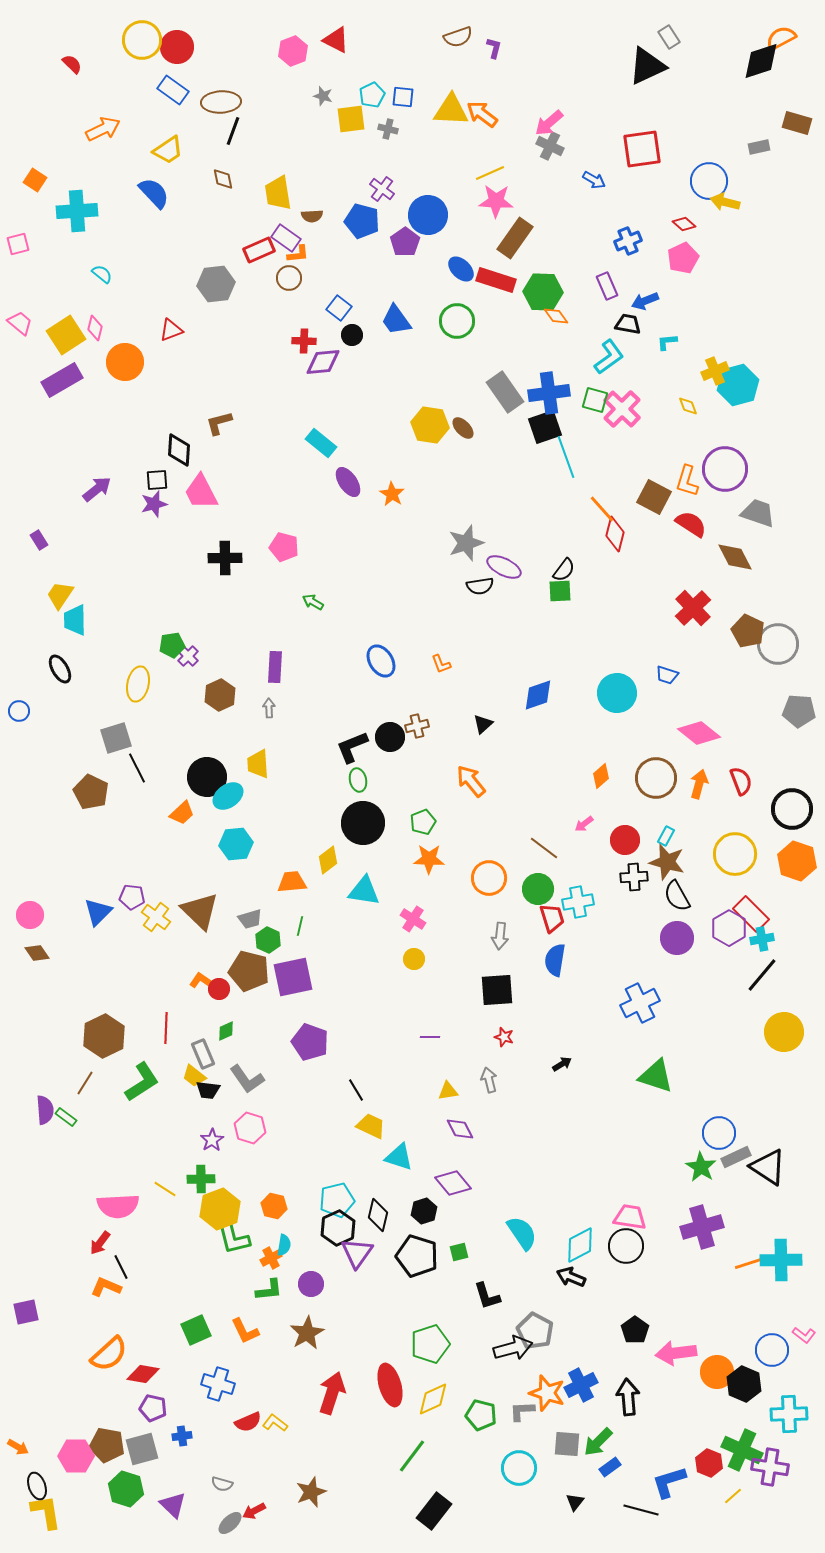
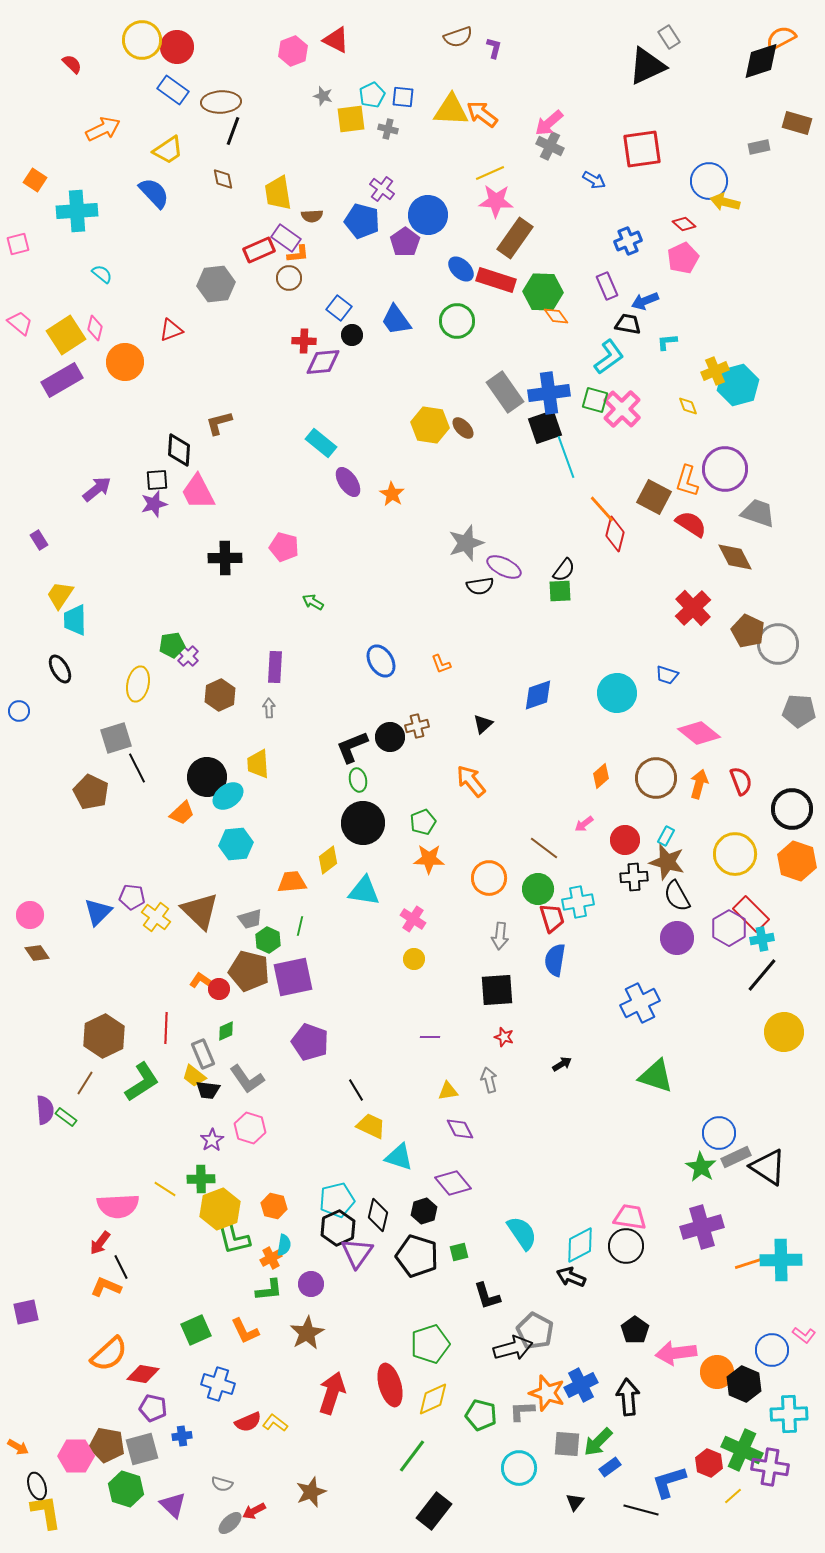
pink trapezoid at (201, 492): moved 3 px left
